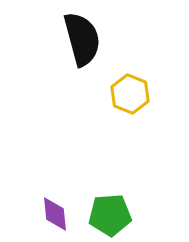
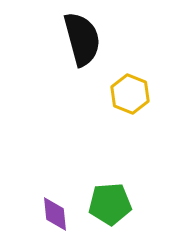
green pentagon: moved 11 px up
